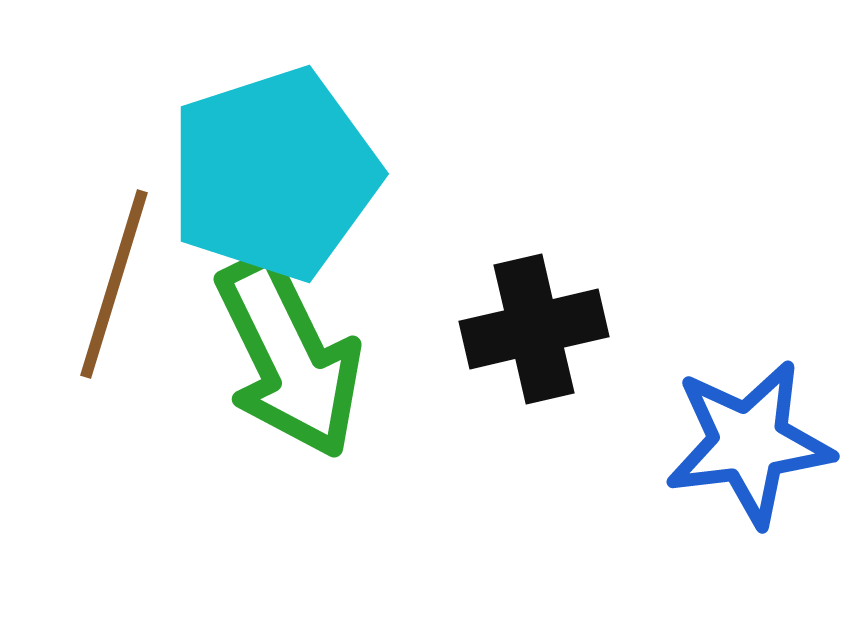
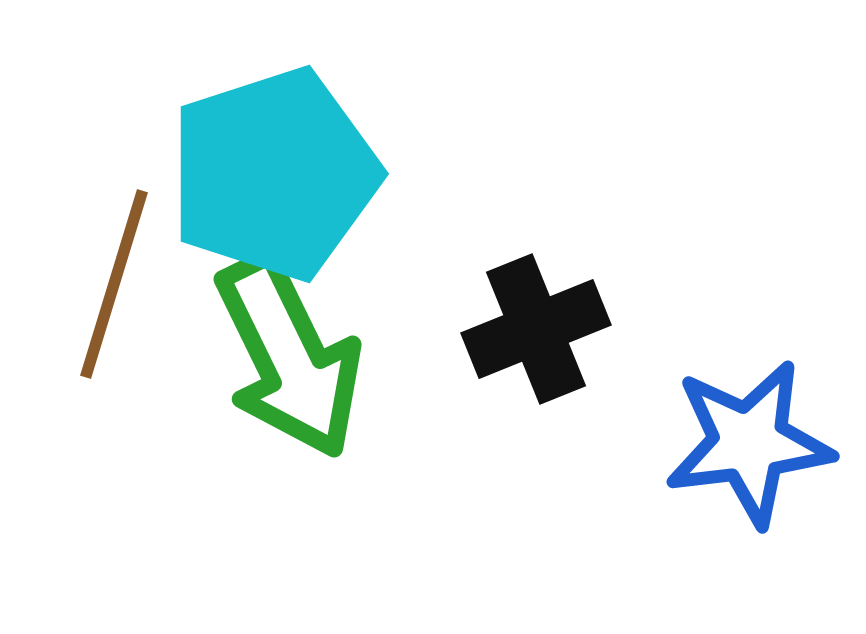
black cross: moved 2 px right; rotated 9 degrees counterclockwise
